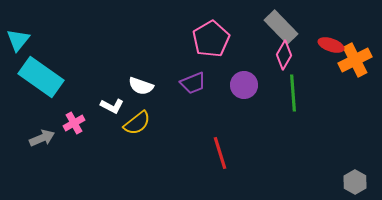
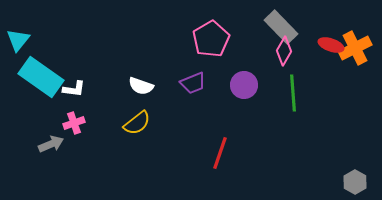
pink diamond: moved 4 px up
orange cross: moved 12 px up
white L-shape: moved 38 px left, 17 px up; rotated 20 degrees counterclockwise
pink cross: rotated 10 degrees clockwise
gray arrow: moved 9 px right, 6 px down
red line: rotated 36 degrees clockwise
